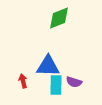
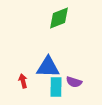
blue triangle: moved 1 px down
cyan rectangle: moved 2 px down
